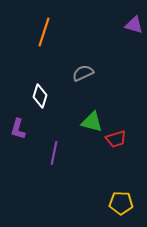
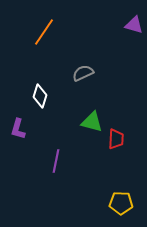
orange line: rotated 16 degrees clockwise
red trapezoid: rotated 70 degrees counterclockwise
purple line: moved 2 px right, 8 px down
